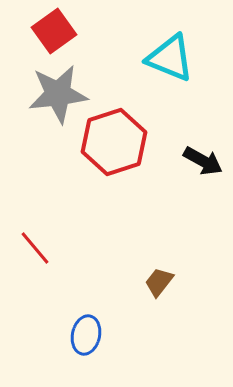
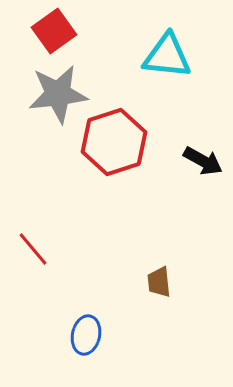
cyan triangle: moved 3 px left, 2 px up; rotated 16 degrees counterclockwise
red line: moved 2 px left, 1 px down
brown trapezoid: rotated 44 degrees counterclockwise
